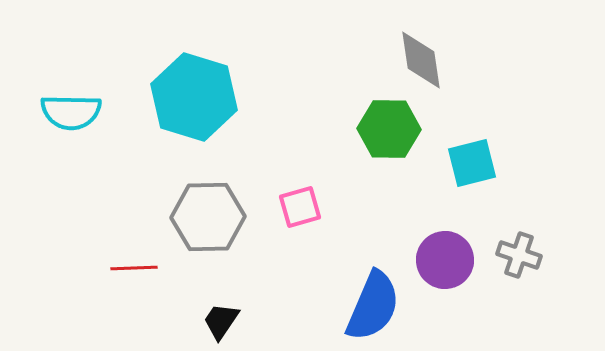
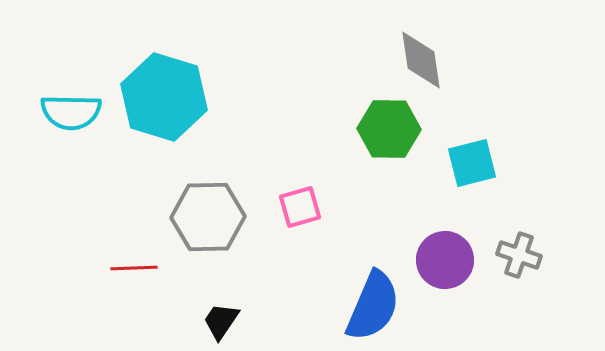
cyan hexagon: moved 30 px left
